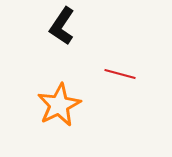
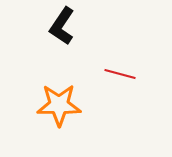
orange star: rotated 27 degrees clockwise
